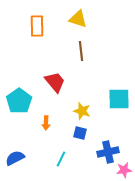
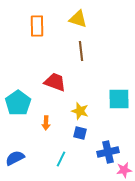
red trapezoid: rotated 30 degrees counterclockwise
cyan pentagon: moved 1 px left, 2 px down
yellow star: moved 2 px left
